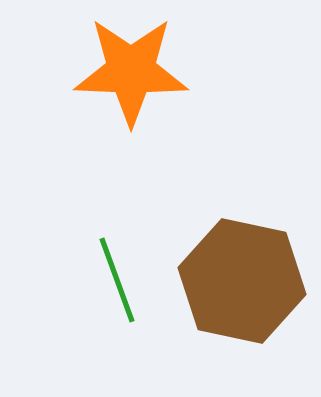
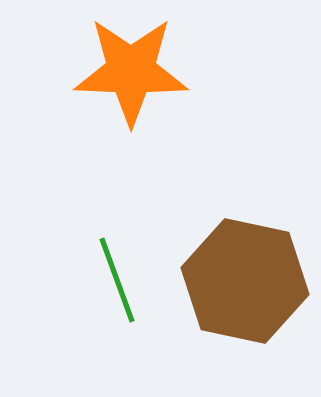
brown hexagon: moved 3 px right
